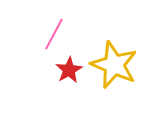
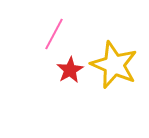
red star: moved 1 px right
